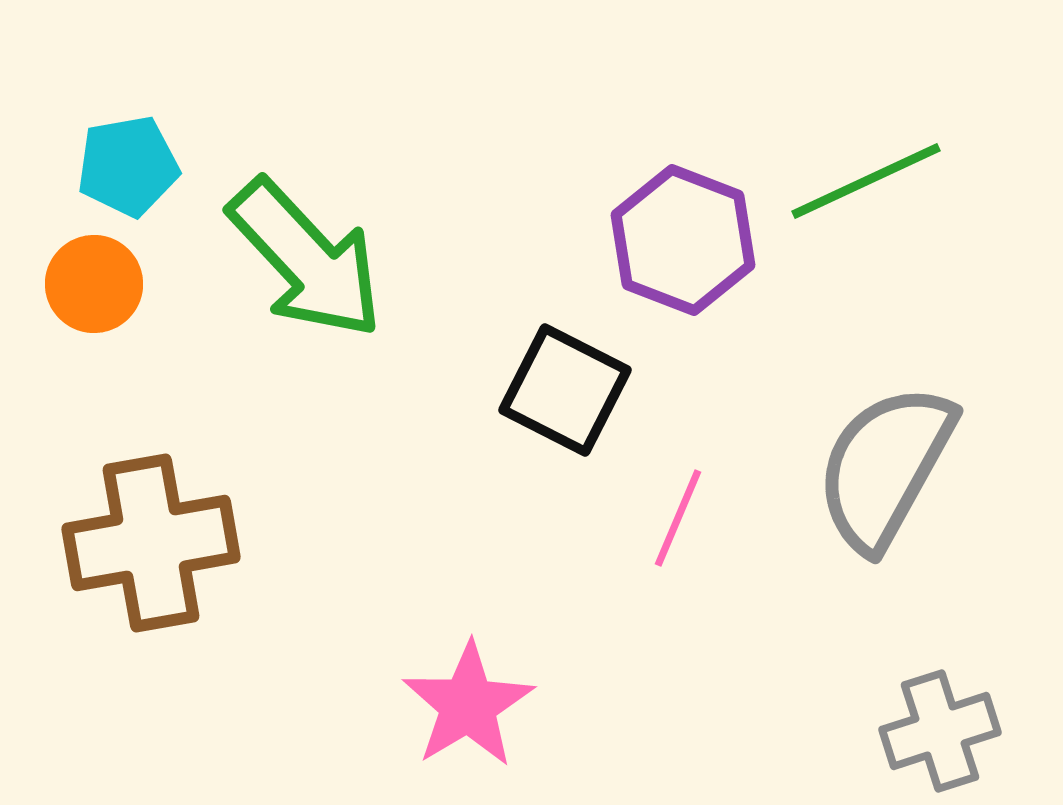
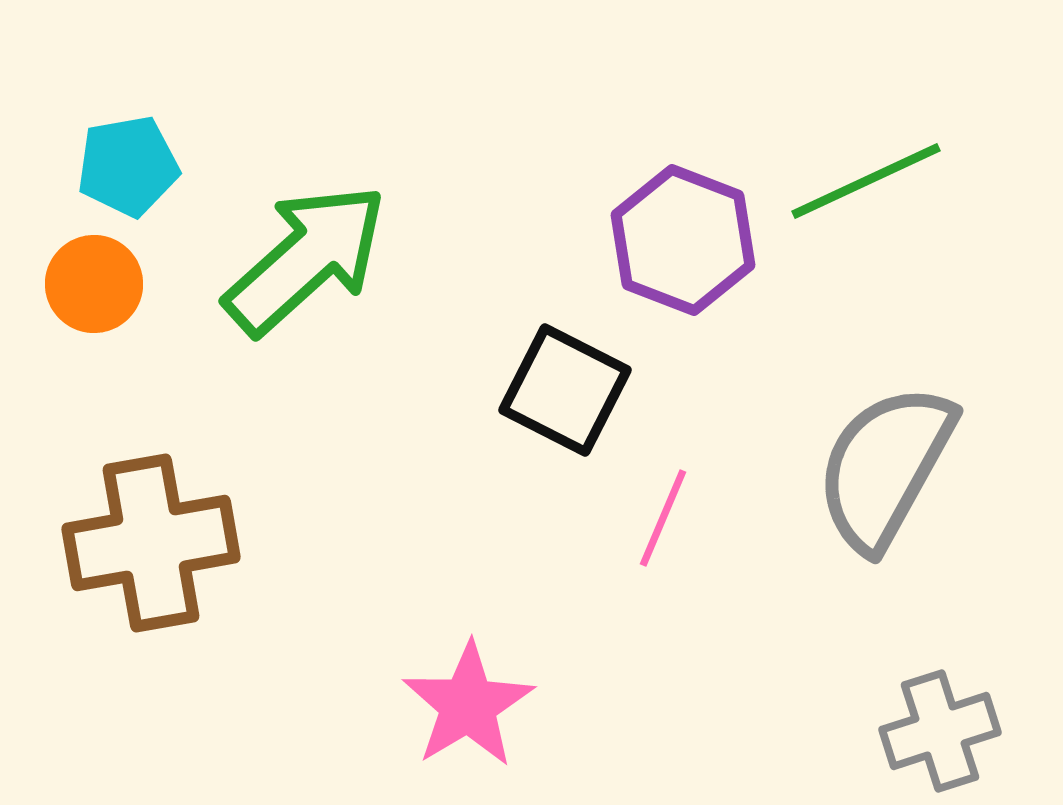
green arrow: rotated 89 degrees counterclockwise
pink line: moved 15 px left
